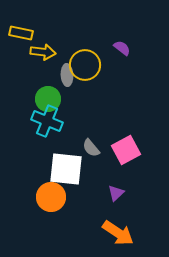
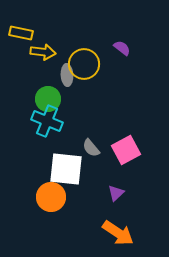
yellow circle: moved 1 px left, 1 px up
